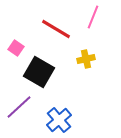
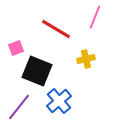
pink line: moved 2 px right
pink square: rotated 35 degrees clockwise
black square: moved 2 px left, 1 px up; rotated 8 degrees counterclockwise
purple line: rotated 8 degrees counterclockwise
blue cross: moved 19 px up
